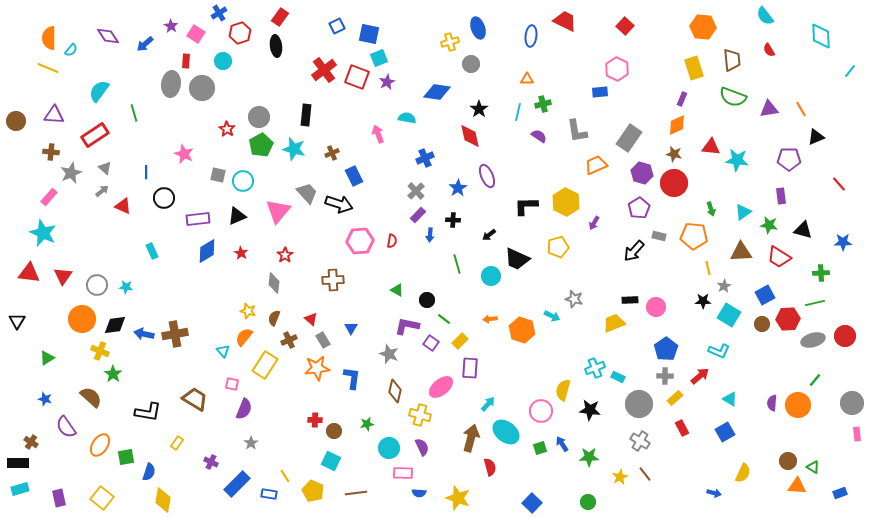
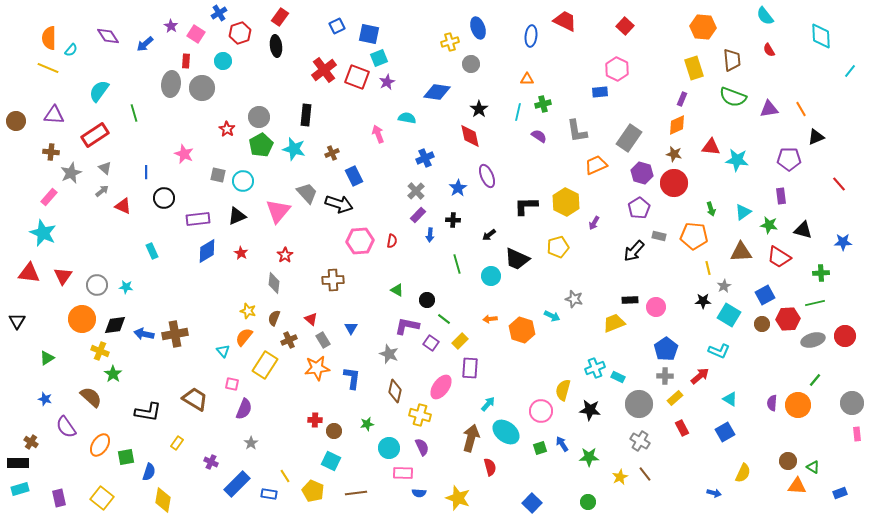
pink ellipse at (441, 387): rotated 15 degrees counterclockwise
